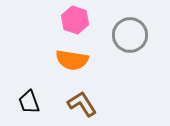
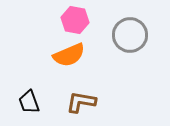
pink hexagon: rotated 8 degrees counterclockwise
orange semicircle: moved 3 px left, 5 px up; rotated 32 degrees counterclockwise
brown L-shape: moved 1 px left, 2 px up; rotated 48 degrees counterclockwise
